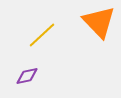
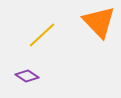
purple diamond: rotated 45 degrees clockwise
